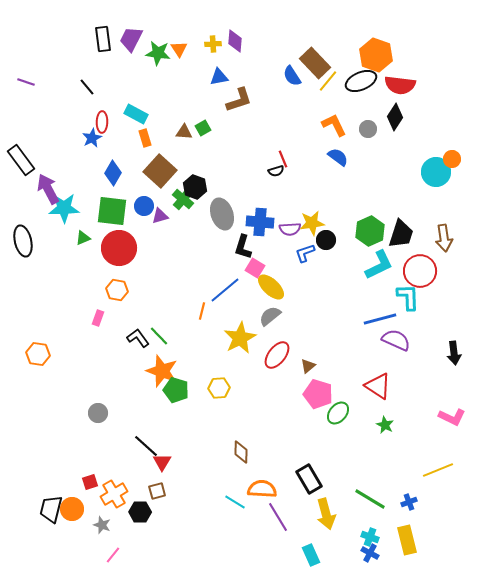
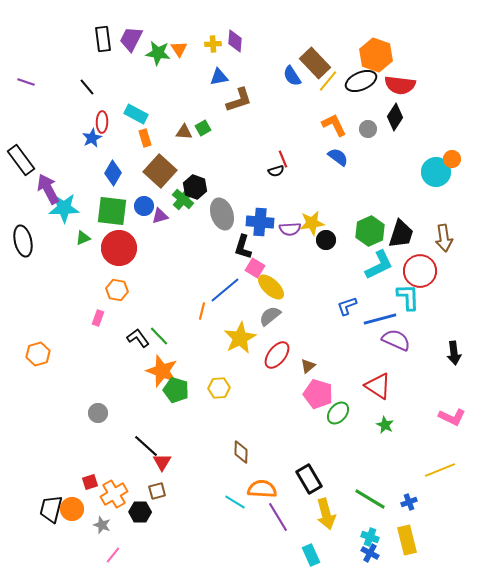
blue L-shape at (305, 253): moved 42 px right, 53 px down
orange hexagon at (38, 354): rotated 25 degrees counterclockwise
yellow line at (438, 470): moved 2 px right
